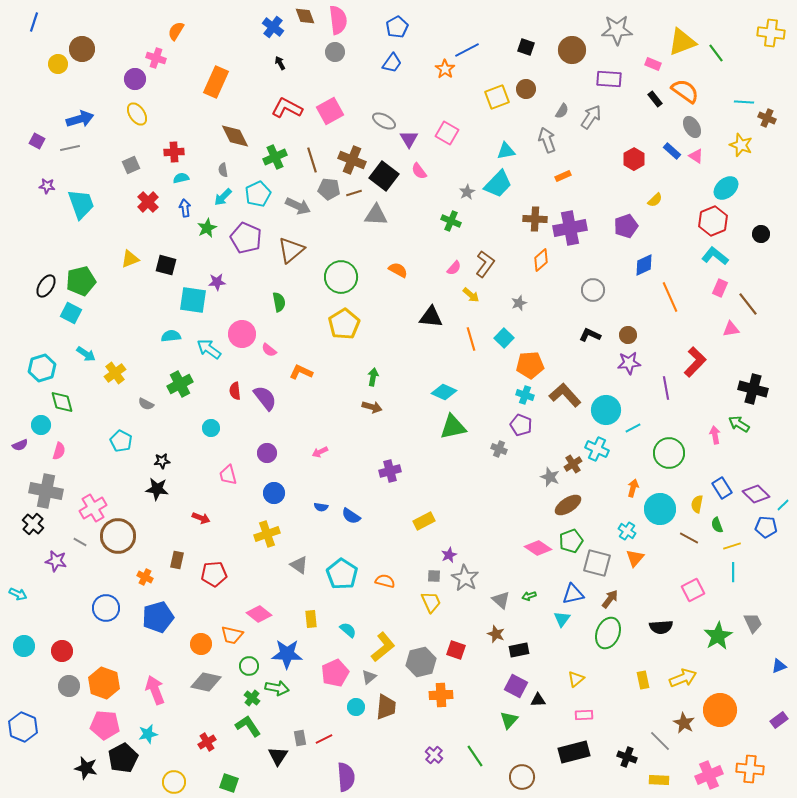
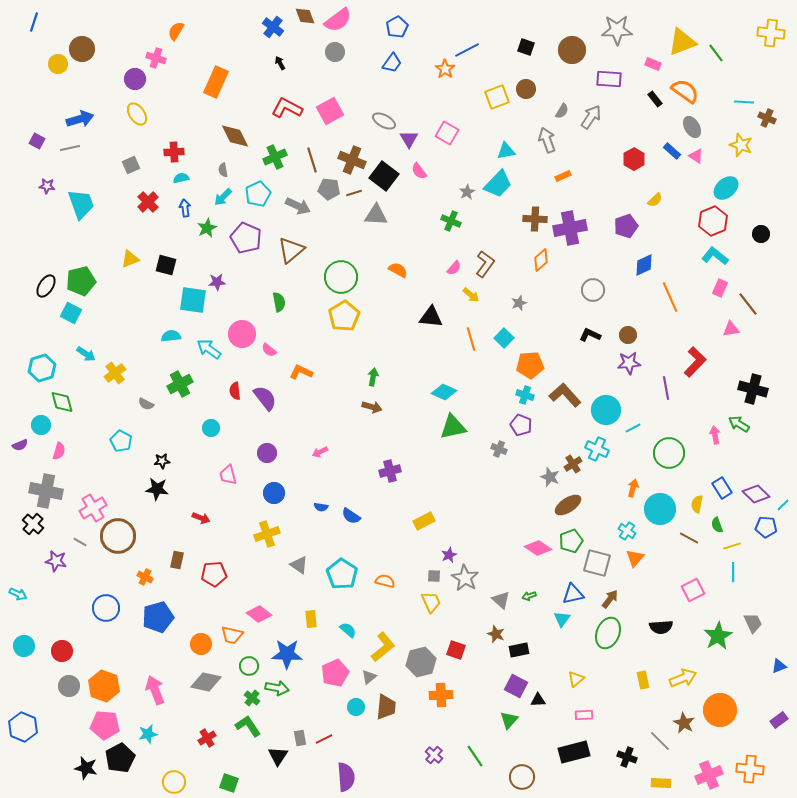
pink semicircle at (338, 20): rotated 60 degrees clockwise
yellow pentagon at (344, 324): moved 8 px up
orange hexagon at (104, 683): moved 3 px down
red cross at (207, 742): moved 4 px up
black pentagon at (123, 758): moved 3 px left
yellow rectangle at (659, 780): moved 2 px right, 3 px down
